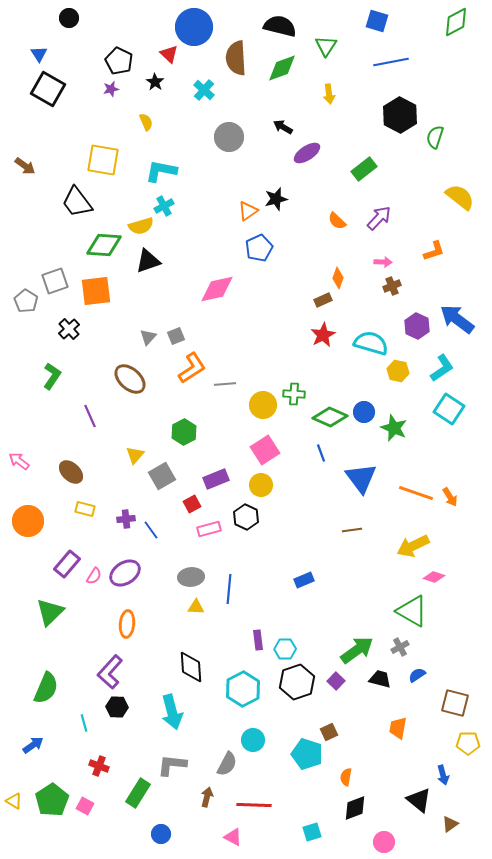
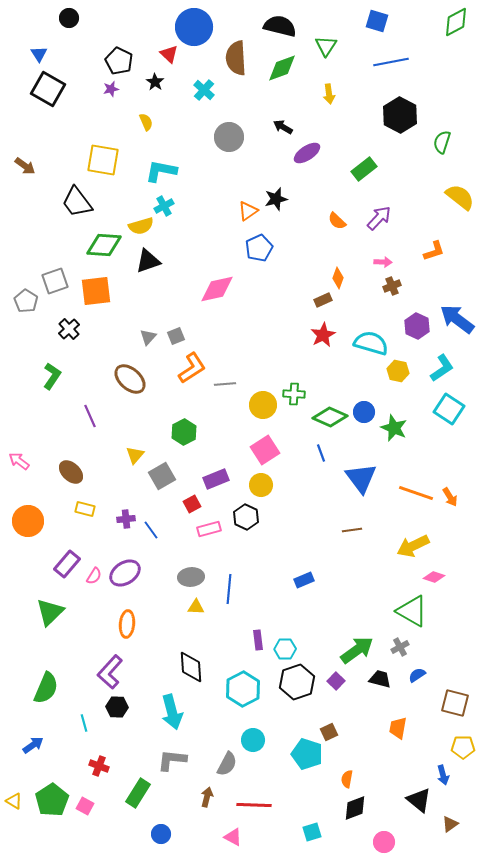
green semicircle at (435, 137): moved 7 px right, 5 px down
yellow pentagon at (468, 743): moved 5 px left, 4 px down
gray L-shape at (172, 765): moved 5 px up
orange semicircle at (346, 777): moved 1 px right, 2 px down
